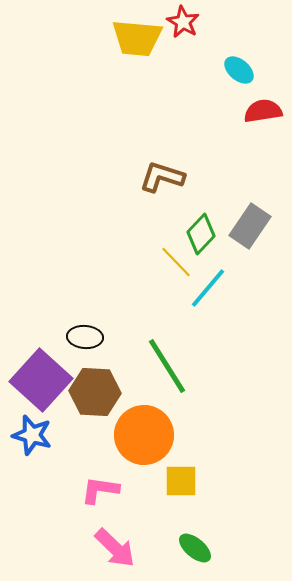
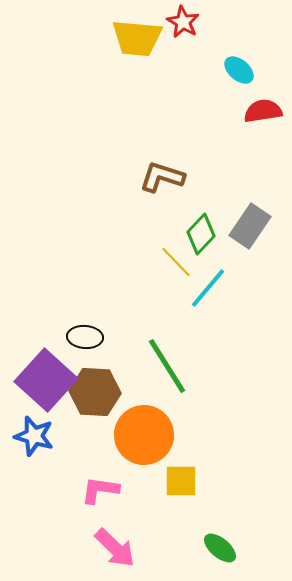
purple square: moved 5 px right
blue star: moved 2 px right, 1 px down
green ellipse: moved 25 px right
